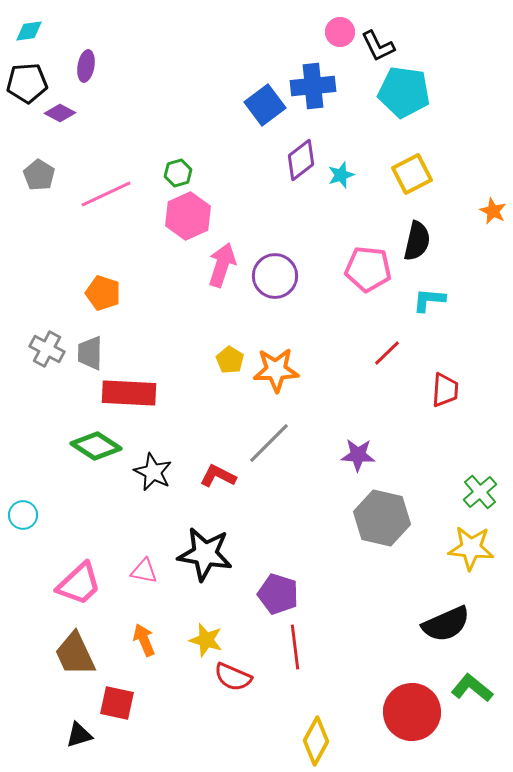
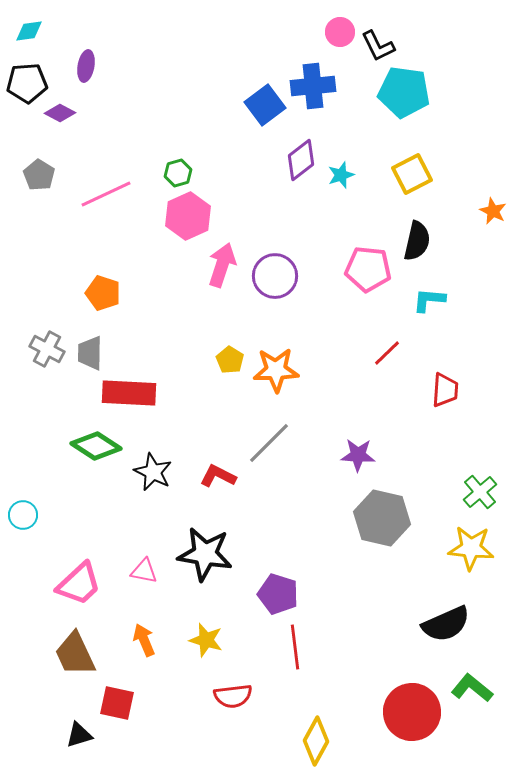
red semicircle at (233, 677): moved 19 px down; rotated 30 degrees counterclockwise
